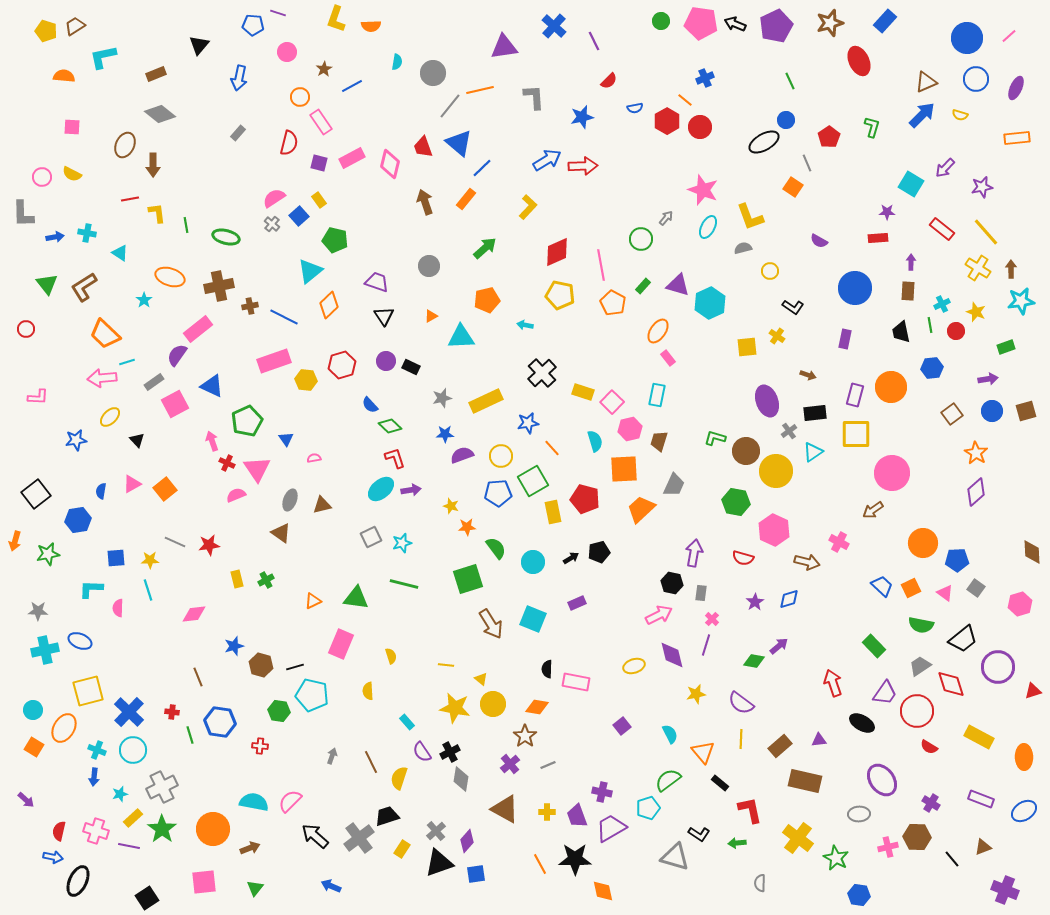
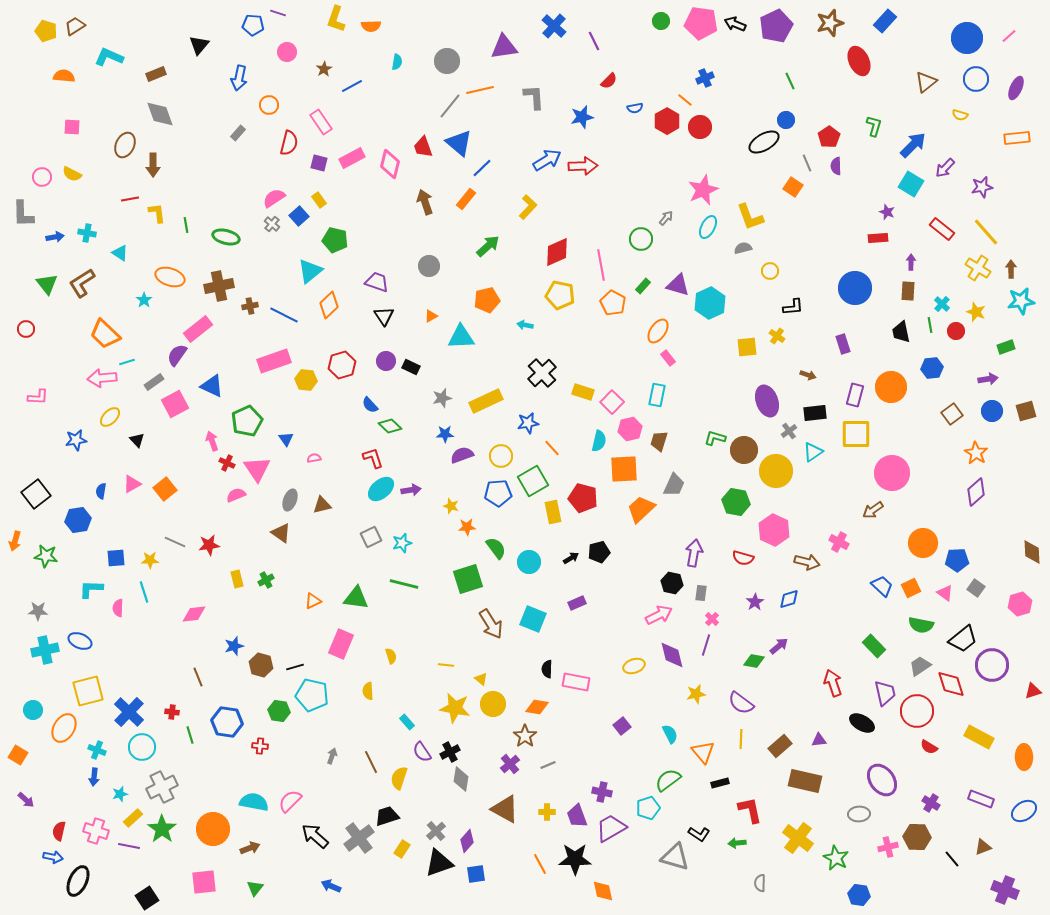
cyan L-shape at (103, 57): moved 6 px right; rotated 36 degrees clockwise
gray circle at (433, 73): moved 14 px right, 12 px up
brown triangle at (926, 82): rotated 15 degrees counterclockwise
orange circle at (300, 97): moved 31 px left, 8 px down
gray diamond at (160, 114): rotated 32 degrees clockwise
blue arrow at (922, 115): moved 9 px left, 30 px down
green L-shape at (872, 127): moved 2 px right, 1 px up
pink star at (703, 190): rotated 28 degrees clockwise
purple star at (887, 212): rotated 21 degrees clockwise
purple semicircle at (819, 241): moved 17 px right, 75 px up; rotated 60 degrees clockwise
green arrow at (485, 248): moved 3 px right, 2 px up
brown L-shape at (84, 287): moved 2 px left, 4 px up
cyan cross at (942, 304): rotated 21 degrees counterclockwise
black L-shape at (793, 307): rotated 40 degrees counterclockwise
blue line at (284, 317): moved 2 px up
purple rectangle at (845, 339): moved 2 px left, 5 px down; rotated 30 degrees counterclockwise
cyan semicircle at (595, 441): moved 4 px right; rotated 30 degrees clockwise
brown circle at (746, 451): moved 2 px left, 1 px up
red L-shape at (395, 458): moved 22 px left
red pentagon at (585, 499): moved 2 px left, 1 px up
green star at (48, 554): moved 2 px left, 2 px down; rotated 20 degrees clockwise
cyan circle at (533, 562): moved 4 px left
cyan line at (148, 590): moved 4 px left, 2 px down
purple circle at (998, 667): moved 6 px left, 2 px up
purple trapezoid at (885, 693): rotated 48 degrees counterclockwise
blue hexagon at (220, 722): moved 7 px right
orange square at (34, 747): moved 16 px left, 8 px down
cyan circle at (133, 750): moved 9 px right, 3 px up
black rectangle at (720, 783): rotated 54 degrees counterclockwise
